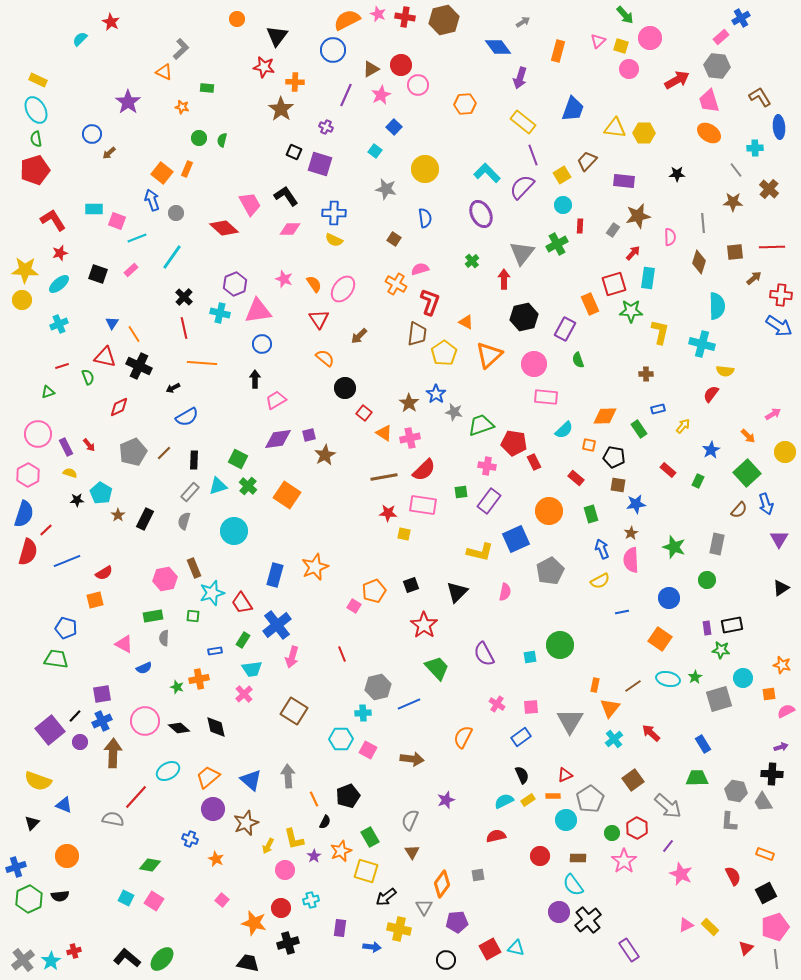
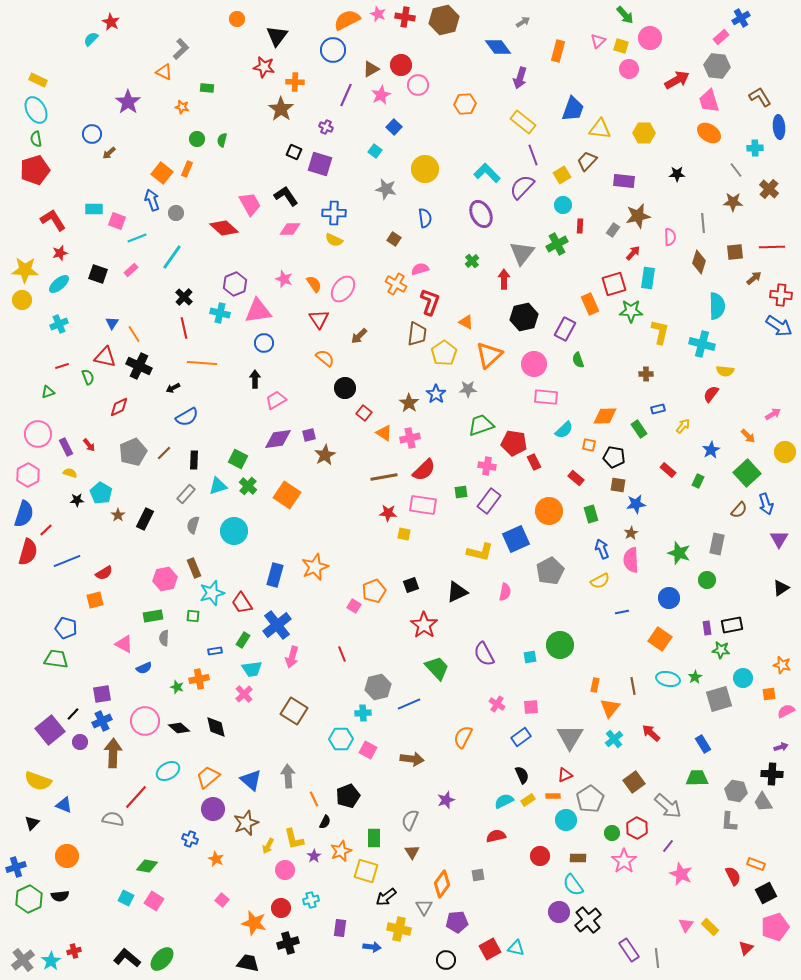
cyan semicircle at (80, 39): moved 11 px right
yellow triangle at (615, 128): moved 15 px left, 1 px down
green circle at (199, 138): moved 2 px left, 1 px down
blue circle at (262, 344): moved 2 px right, 1 px up
gray star at (454, 412): moved 14 px right, 23 px up; rotated 12 degrees counterclockwise
gray rectangle at (190, 492): moved 4 px left, 2 px down
gray semicircle at (184, 521): moved 9 px right, 4 px down
green star at (674, 547): moved 5 px right, 6 px down
black triangle at (457, 592): rotated 20 degrees clockwise
brown line at (633, 686): rotated 66 degrees counterclockwise
black line at (75, 716): moved 2 px left, 2 px up
gray triangle at (570, 721): moved 16 px down
brown square at (633, 780): moved 1 px right, 2 px down
green rectangle at (370, 837): moved 4 px right, 1 px down; rotated 30 degrees clockwise
orange rectangle at (765, 854): moved 9 px left, 10 px down
green diamond at (150, 865): moved 3 px left, 1 px down
pink triangle at (686, 925): rotated 28 degrees counterclockwise
gray line at (776, 959): moved 119 px left, 1 px up
